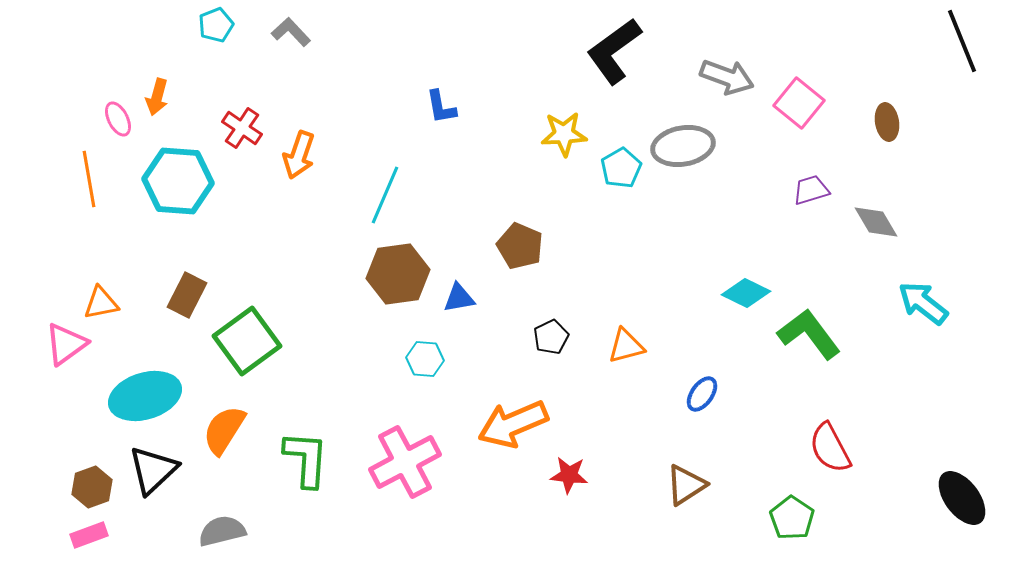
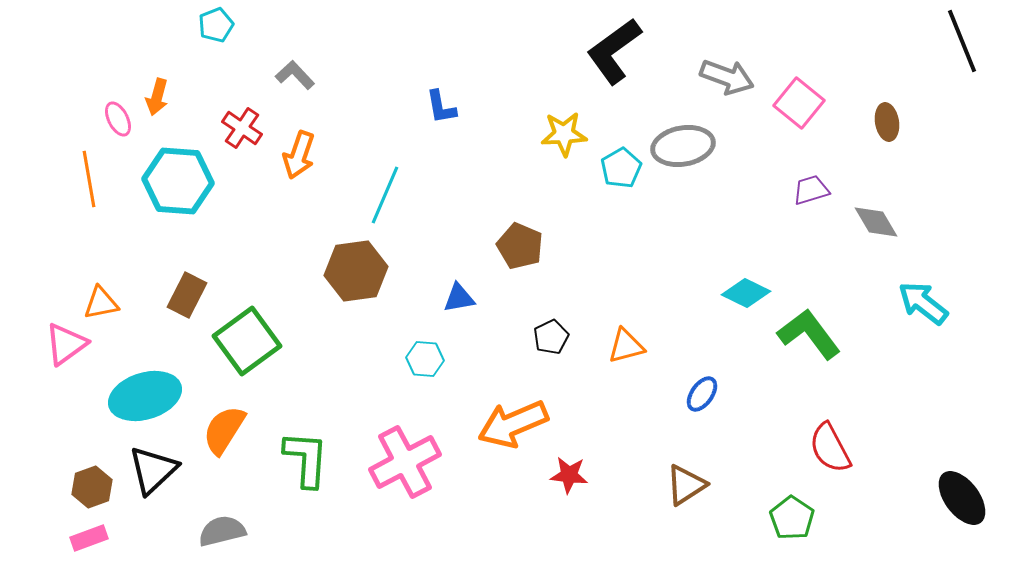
gray L-shape at (291, 32): moved 4 px right, 43 px down
brown hexagon at (398, 274): moved 42 px left, 3 px up
pink rectangle at (89, 535): moved 3 px down
